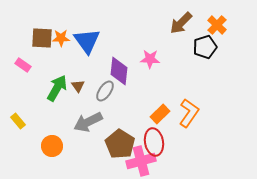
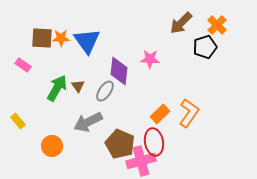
brown pentagon: rotated 8 degrees counterclockwise
